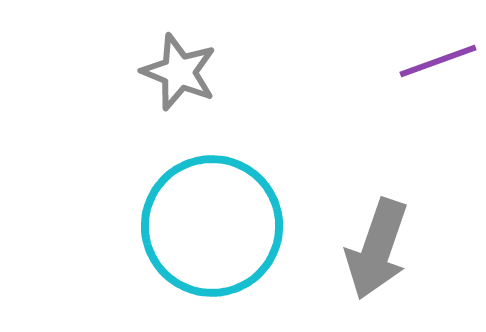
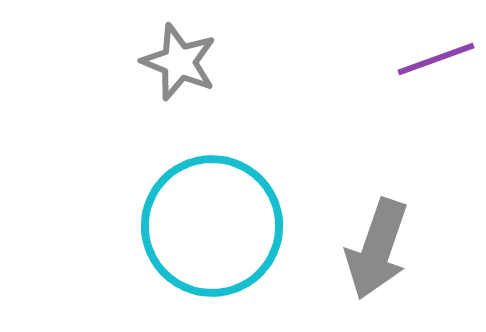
purple line: moved 2 px left, 2 px up
gray star: moved 10 px up
